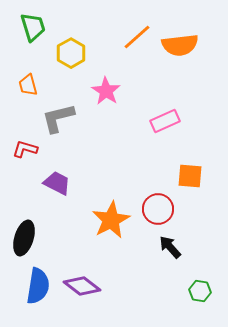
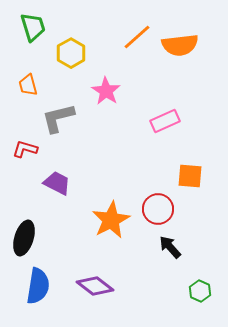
purple diamond: moved 13 px right
green hexagon: rotated 15 degrees clockwise
